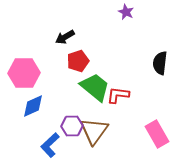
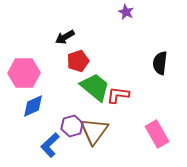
purple hexagon: rotated 15 degrees counterclockwise
